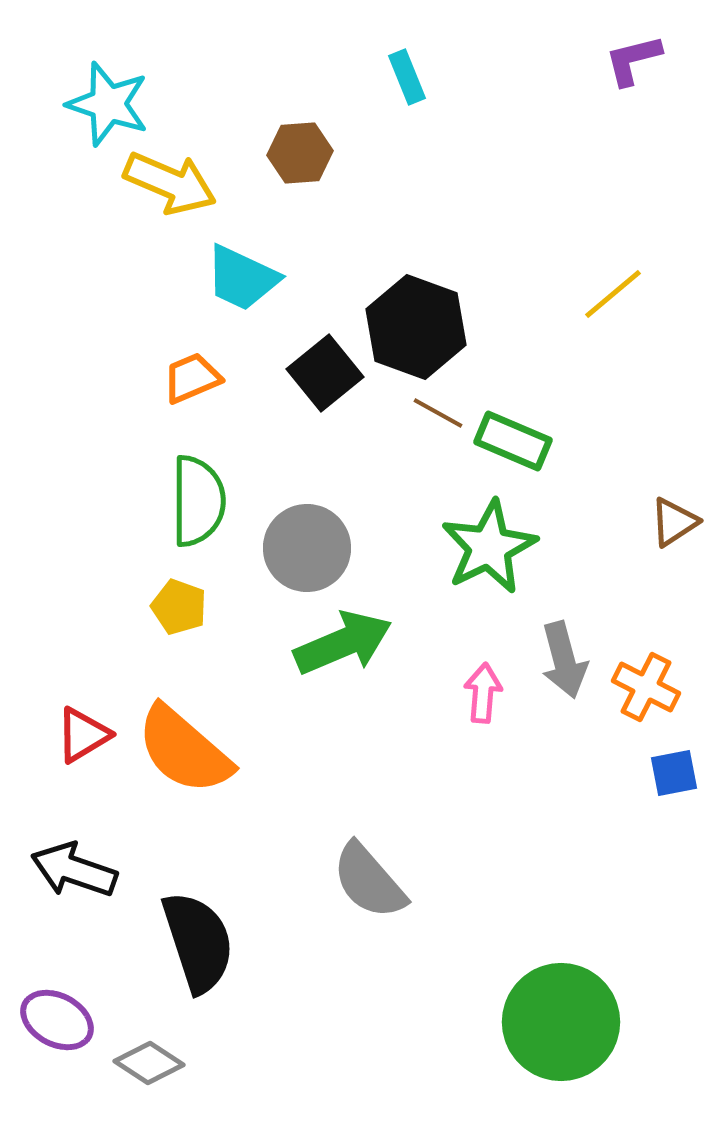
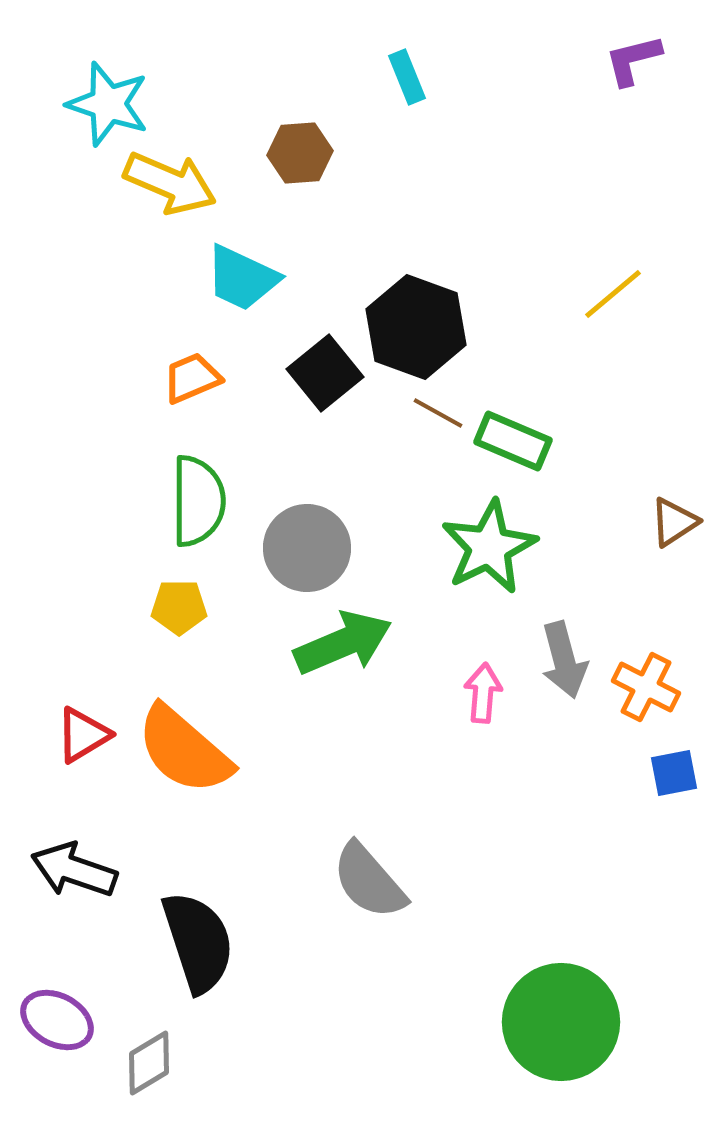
yellow pentagon: rotated 20 degrees counterclockwise
gray diamond: rotated 64 degrees counterclockwise
